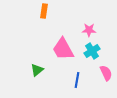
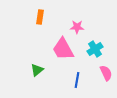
orange rectangle: moved 4 px left, 6 px down
pink star: moved 12 px left, 3 px up
cyan cross: moved 3 px right, 2 px up
